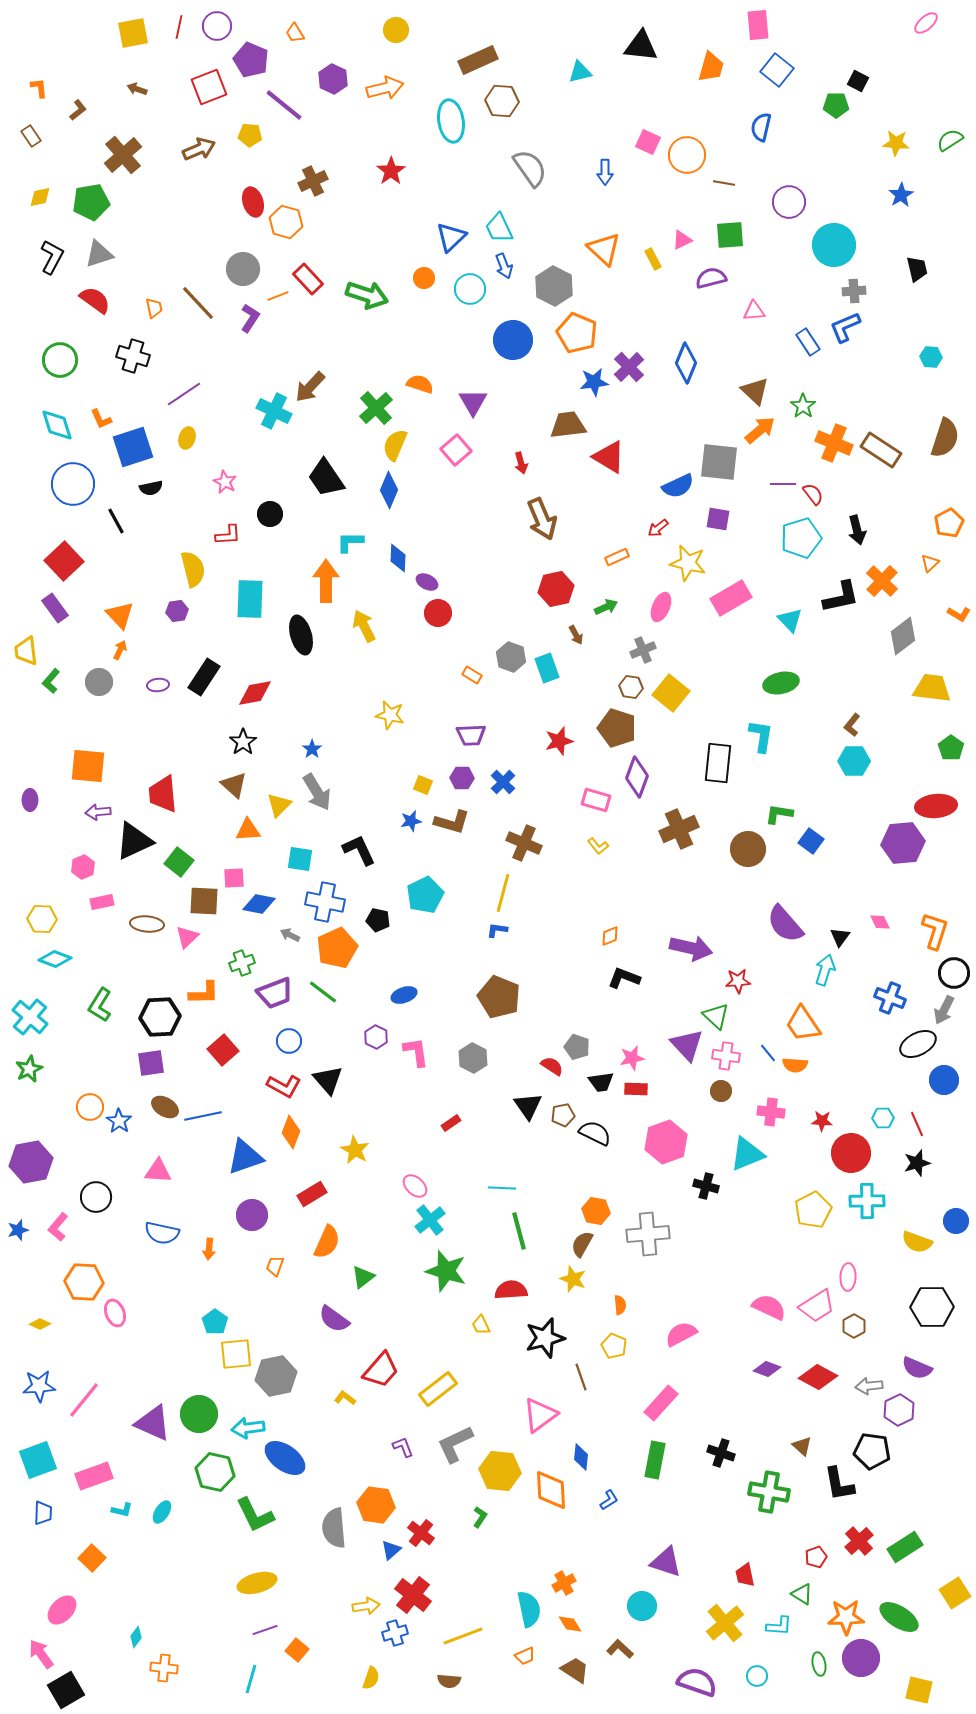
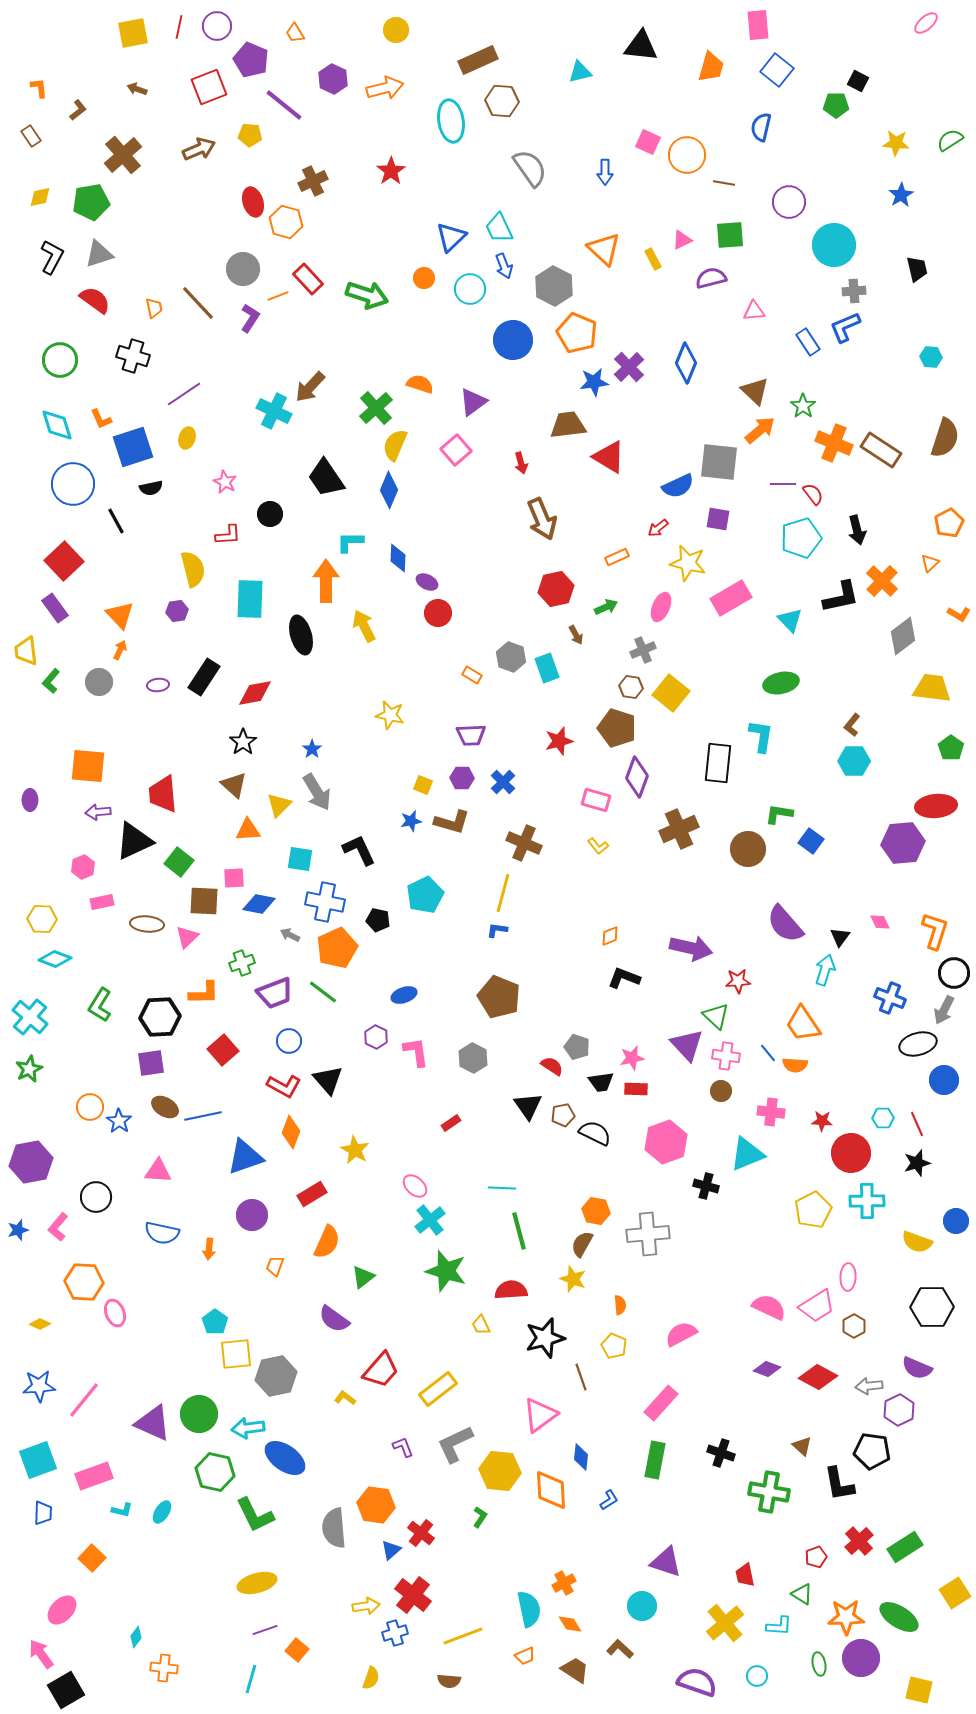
purple triangle at (473, 402): rotated 24 degrees clockwise
black ellipse at (918, 1044): rotated 12 degrees clockwise
